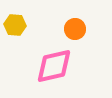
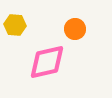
pink diamond: moved 7 px left, 4 px up
